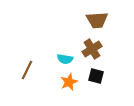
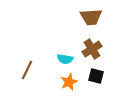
brown trapezoid: moved 6 px left, 3 px up
